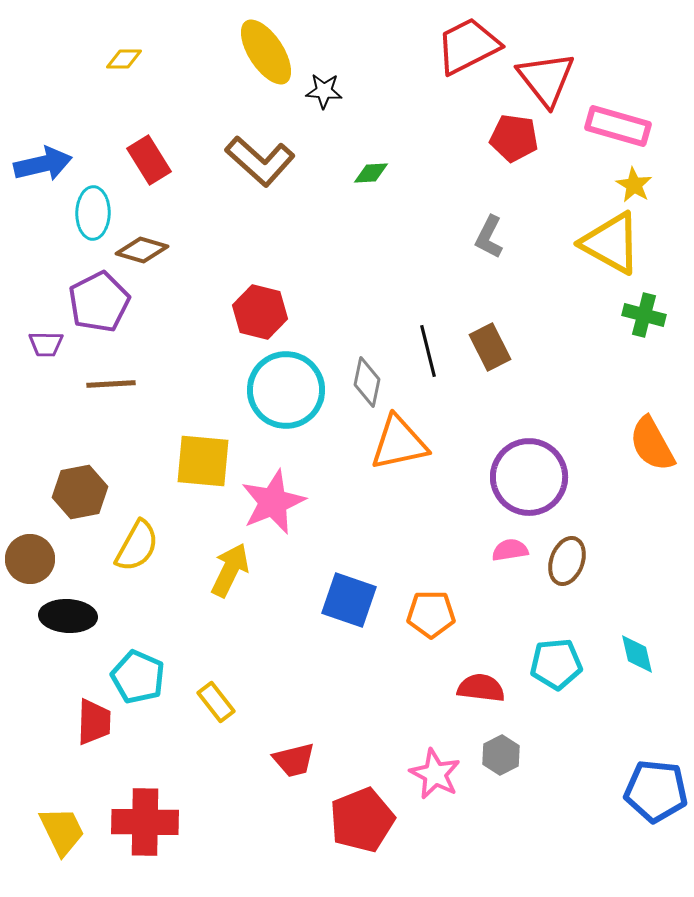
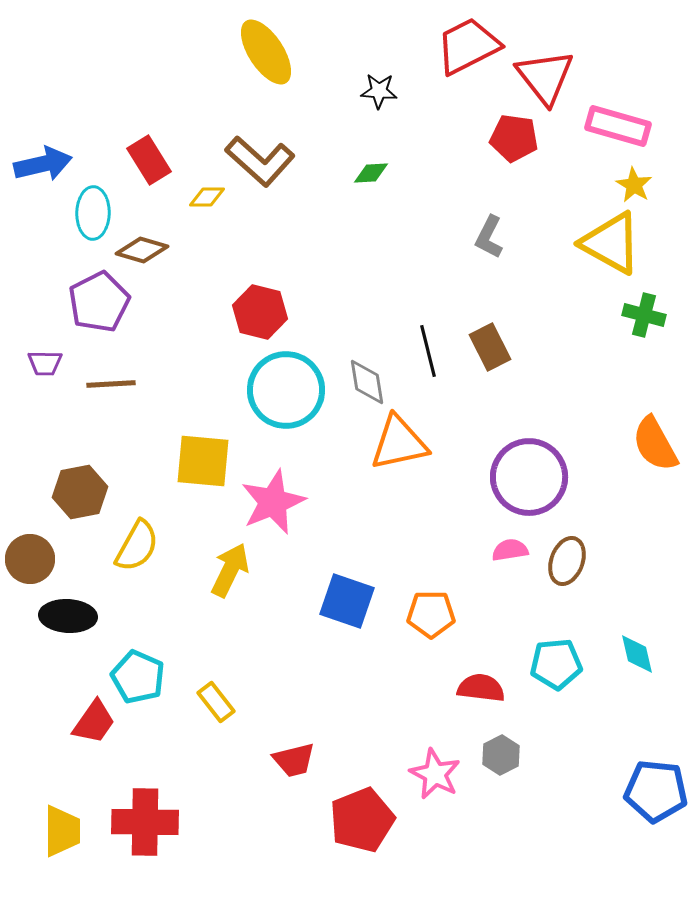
yellow diamond at (124, 59): moved 83 px right, 138 px down
red triangle at (546, 79): moved 1 px left, 2 px up
black star at (324, 91): moved 55 px right
purple trapezoid at (46, 344): moved 1 px left, 19 px down
gray diamond at (367, 382): rotated 21 degrees counterclockwise
orange semicircle at (652, 444): moved 3 px right
blue square at (349, 600): moved 2 px left, 1 px down
red trapezoid at (94, 722): rotated 33 degrees clockwise
yellow trapezoid at (62, 831): rotated 26 degrees clockwise
